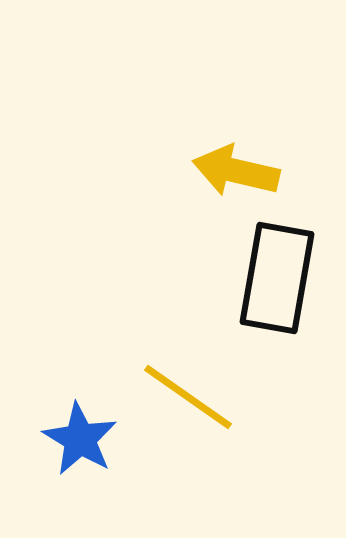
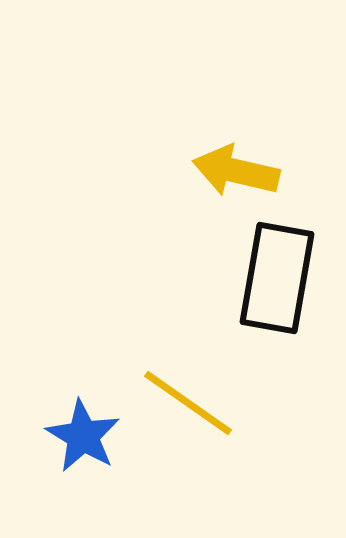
yellow line: moved 6 px down
blue star: moved 3 px right, 3 px up
